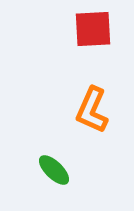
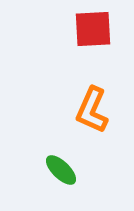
green ellipse: moved 7 px right
